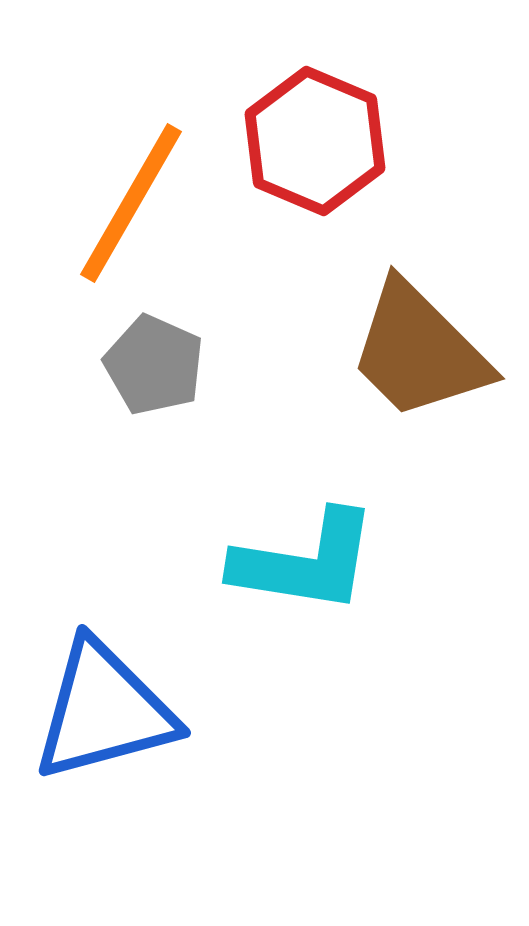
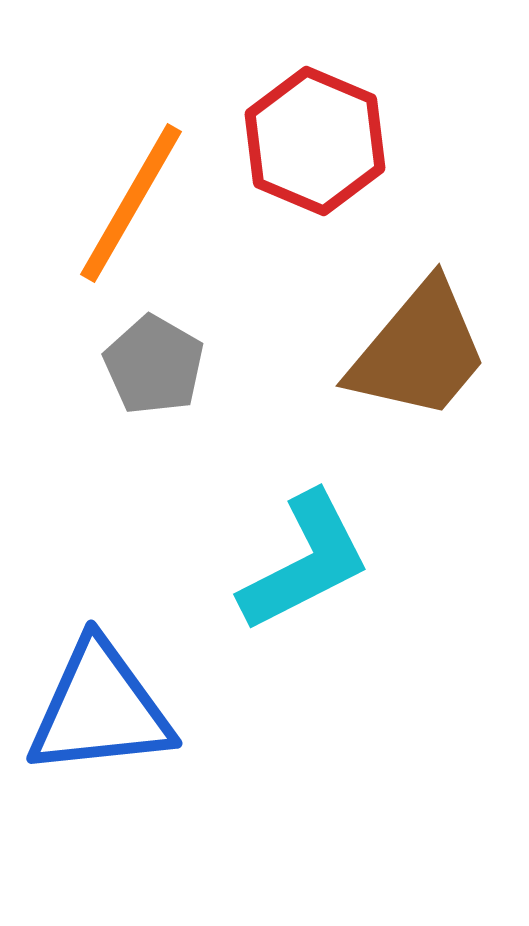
brown trapezoid: rotated 95 degrees counterclockwise
gray pentagon: rotated 6 degrees clockwise
cyan L-shape: rotated 36 degrees counterclockwise
blue triangle: moved 4 px left, 2 px up; rotated 9 degrees clockwise
